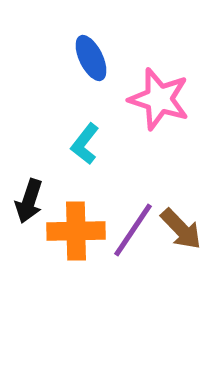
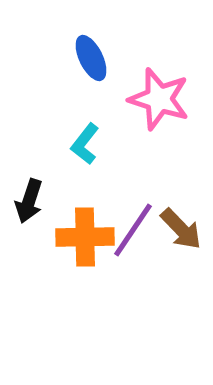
orange cross: moved 9 px right, 6 px down
